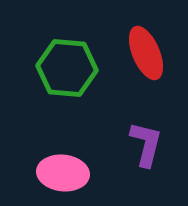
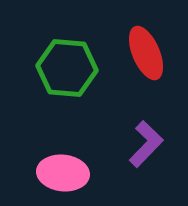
purple L-shape: rotated 30 degrees clockwise
